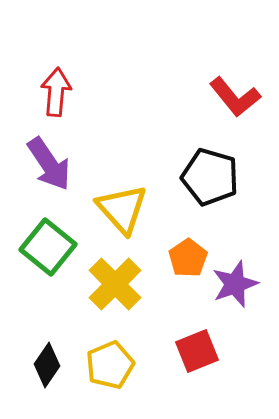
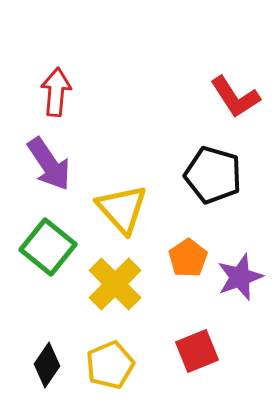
red L-shape: rotated 6 degrees clockwise
black pentagon: moved 3 px right, 2 px up
purple star: moved 5 px right, 7 px up
